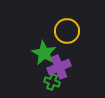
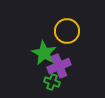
purple cross: moved 1 px up
